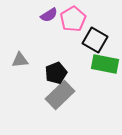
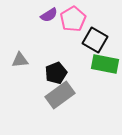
gray rectangle: rotated 8 degrees clockwise
